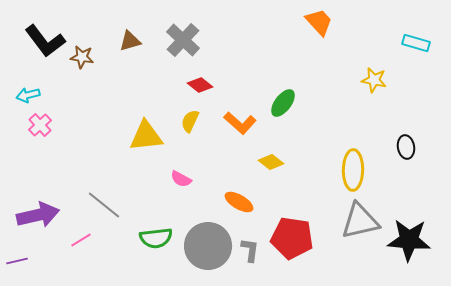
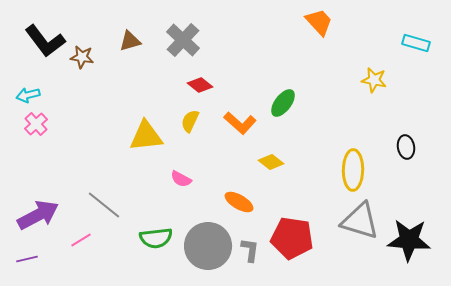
pink cross: moved 4 px left, 1 px up
purple arrow: rotated 15 degrees counterclockwise
gray triangle: rotated 30 degrees clockwise
purple line: moved 10 px right, 2 px up
